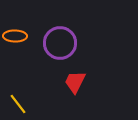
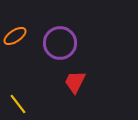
orange ellipse: rotated 35 degrees counterclockwise
